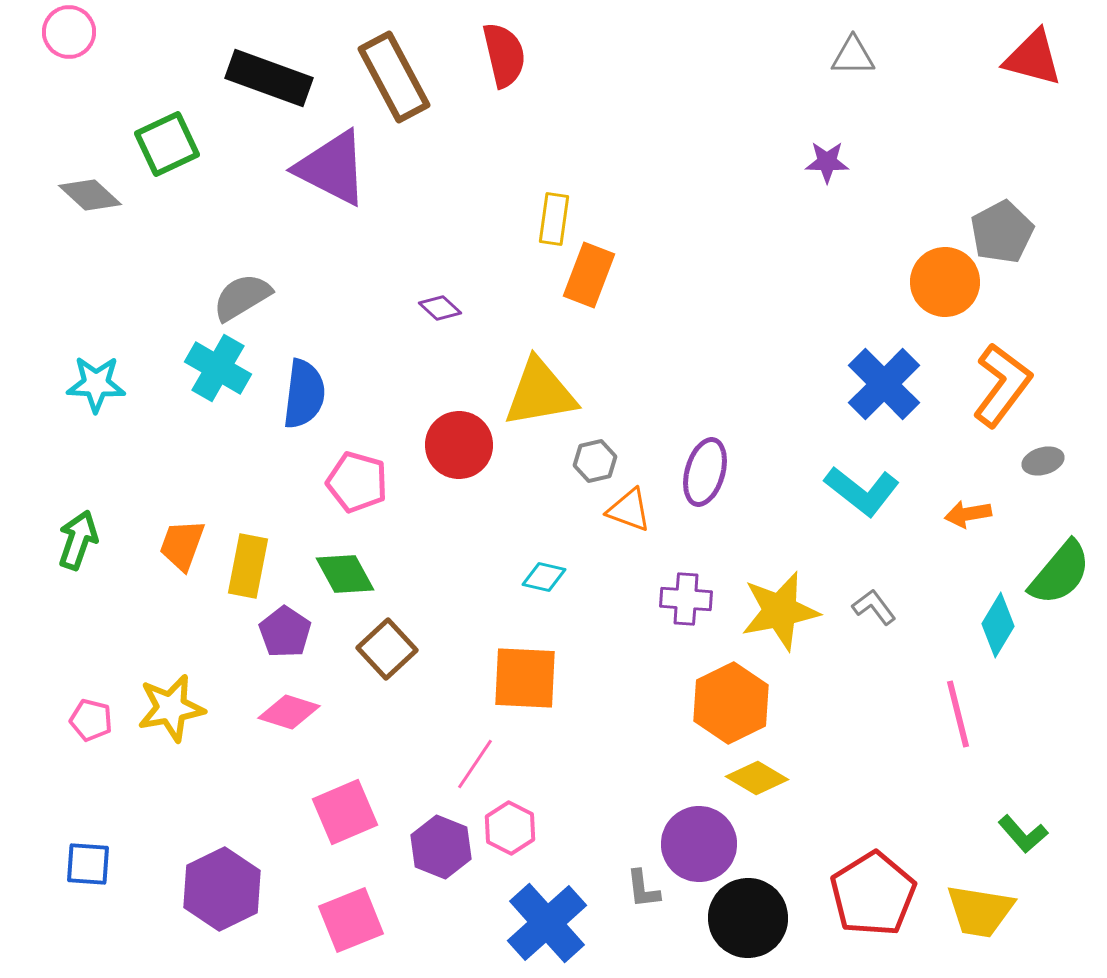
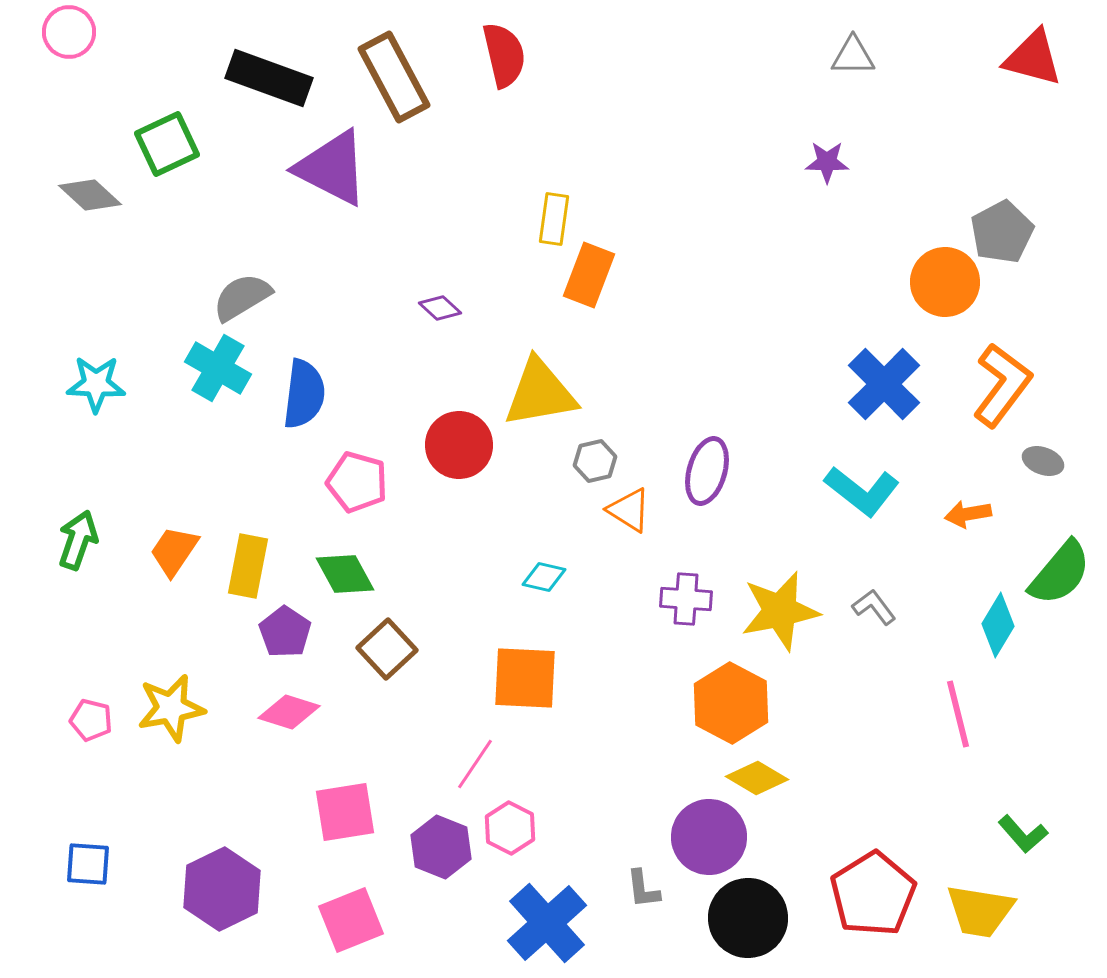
gray ellipse at (1043, 461): rotated 36 degrees clockwise
purple ellipse at (705, 472): moved 2 px right, 1 px up
orange triangle at (629, 510): rotated 12 degrees clockwise
orange trapezoid at (182, 545): moved 8 px left, 6 px down; rotated 14 degrees clockwise
orange hexagon at (731, 703): rotated 6 degrees counterclockwise
pink square at (345, 812): rotated 14 degrees clockwise
purple circle at (699, 844): moved 10 px right, 7 px up
